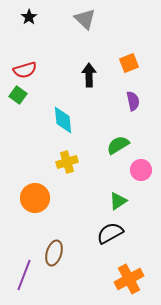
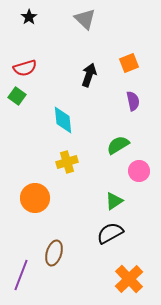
red semicircle: moved 2 px up
black arrow: rotated 20 degrees clockwise
green square: moved 1 px left, 1 px down
pink circle: moved 2 px left, 1 px down
green triangle: moved 4 px left
purple line: moved 3 px left
orange cross: rotated 16 degrees counterclockwise
